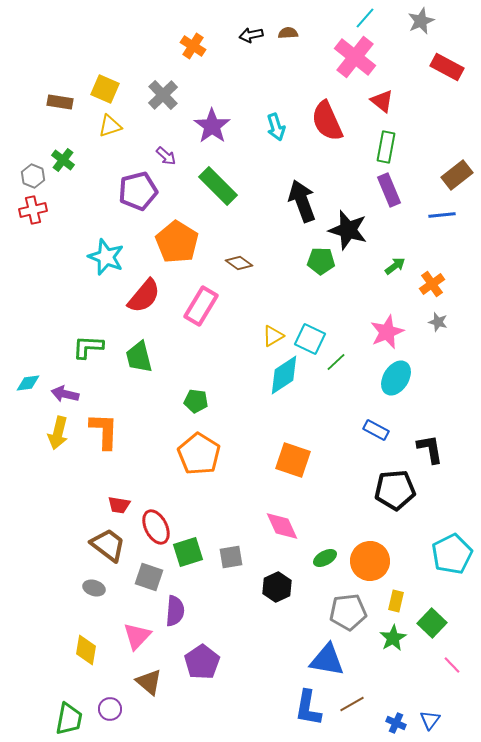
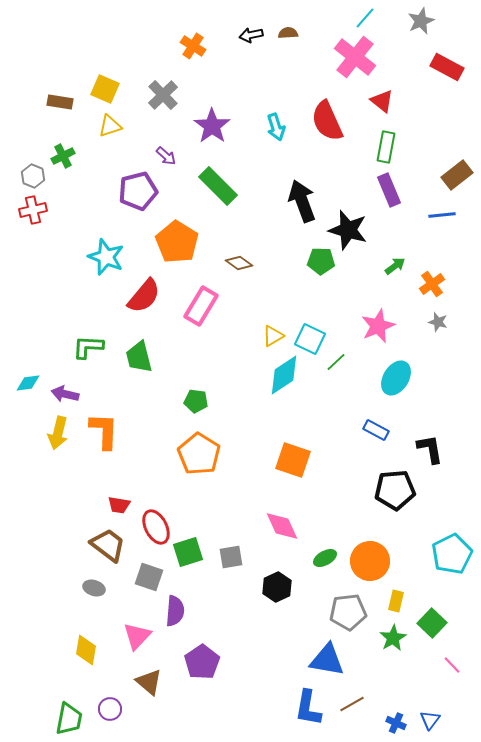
green cross at (63, 160): moved 4 px up; rotated 25 degrees clockwise
pink star at (387, 332): moved 9 px left, 6 px up
